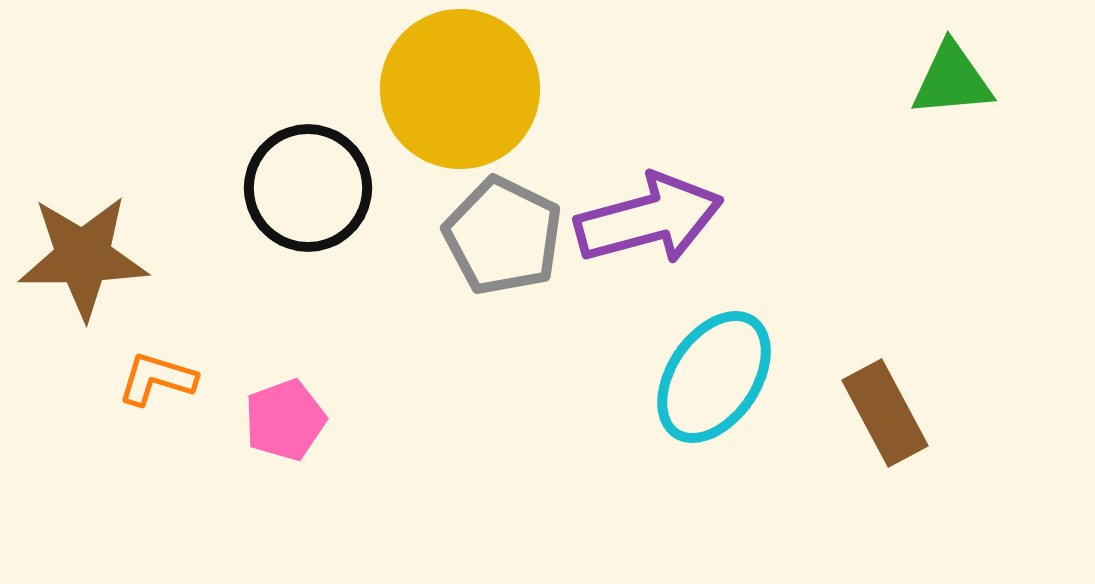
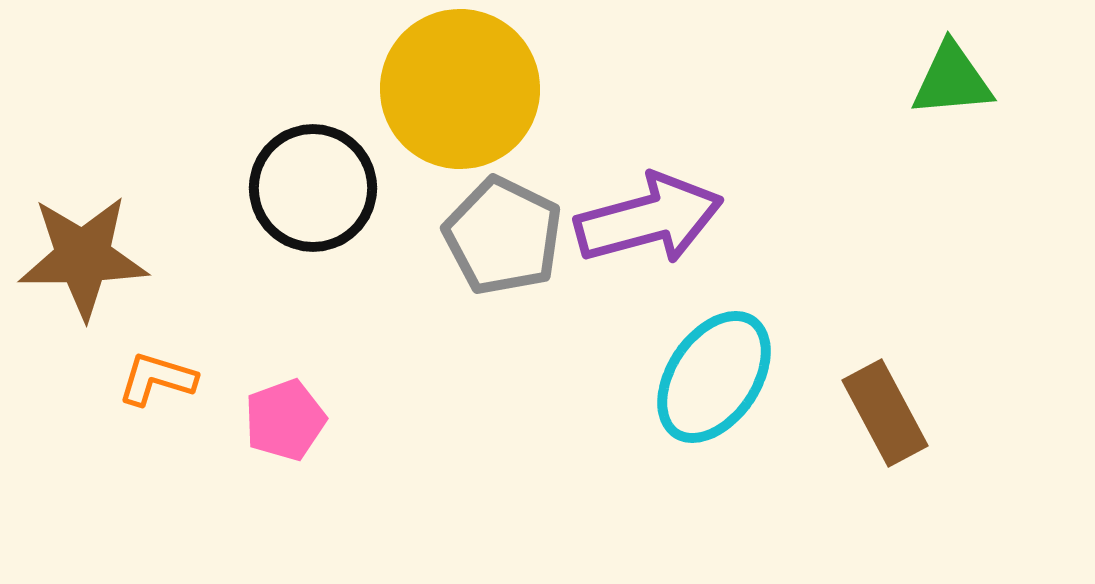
black circle: moved 5 px right
